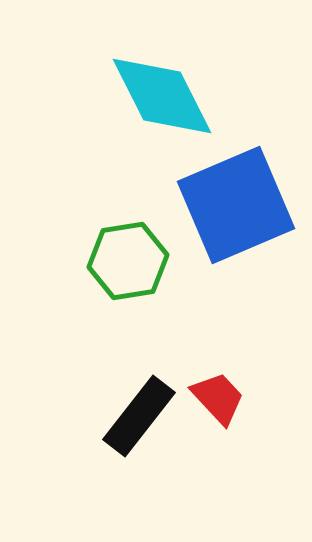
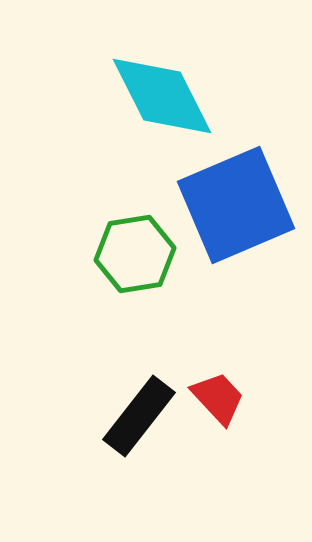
green hexagon: moved 7 px right, 7 px up
